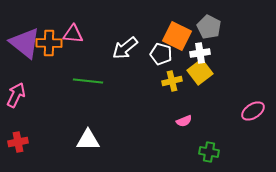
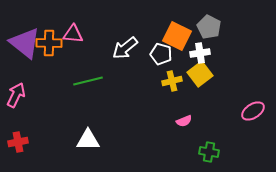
yellow square: moved 2 px down
green line: rotated 20 degrees counterclockwise
